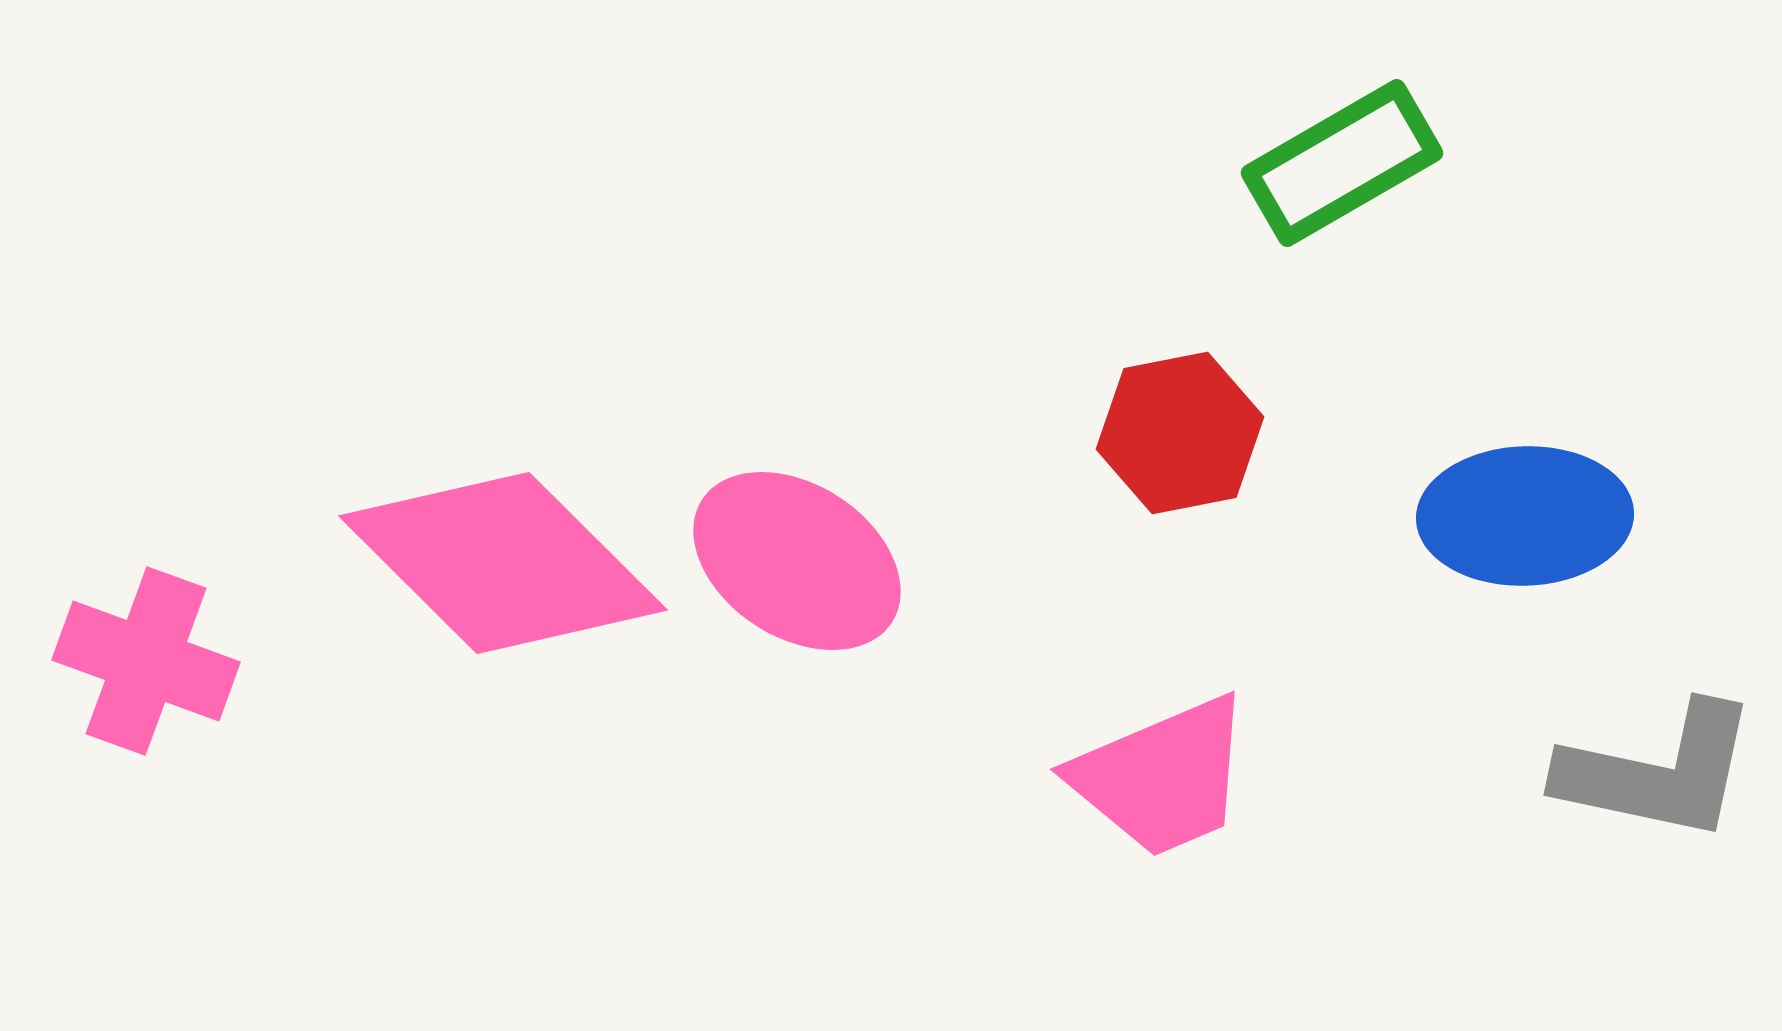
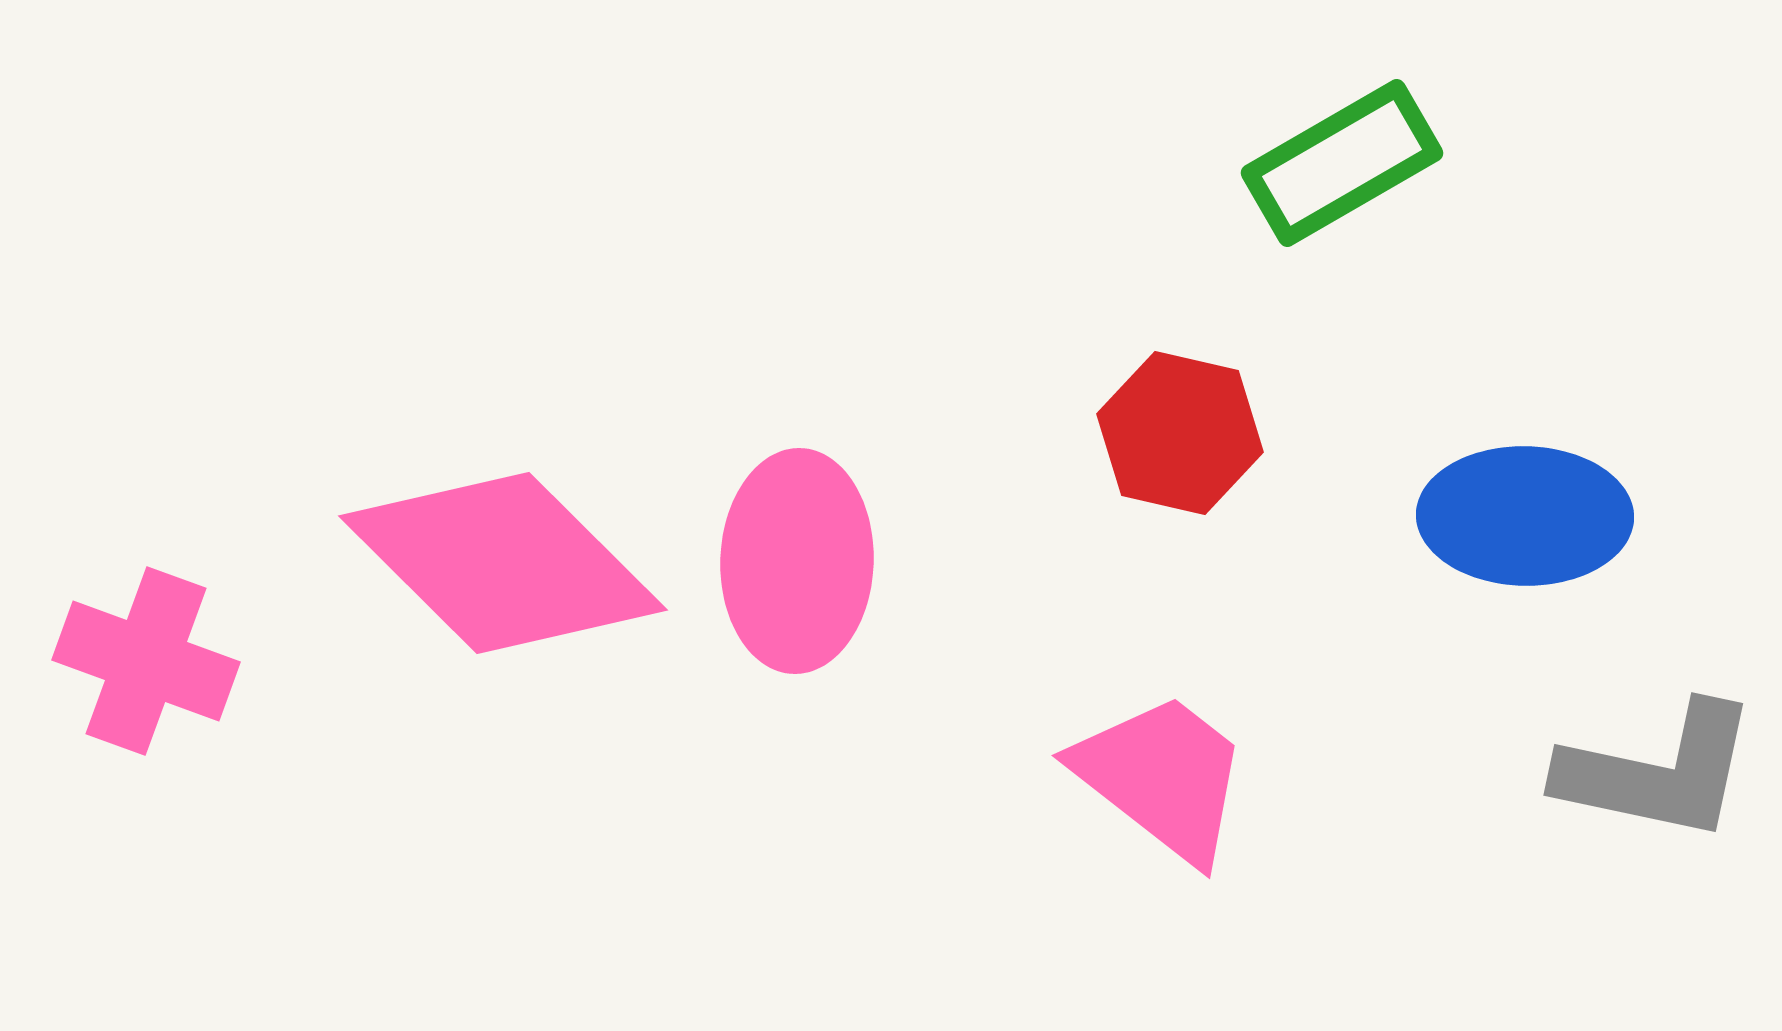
red hexagon: rotated 24 degrees clockwise
blue ellipse: rotated 3 degrees clockwise
pink ellipse: rotated 59 degrees clockwise
pink trapezoid: rotated 119 degrees counterclockwise
